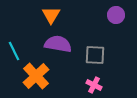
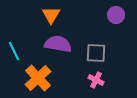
gray square: moved 1 px right, 2 px up
orange cross: moved 2 px right, 2 px down
pink cross: moved 2 px right, 5 px up
